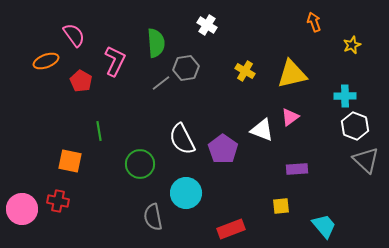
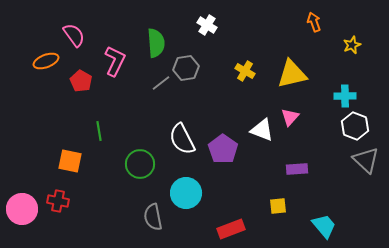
pink triangle: rotated 12 degrees counterclockwise
yellow square: moved 3 px left
